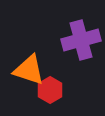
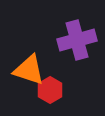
purple cross: moved 4 px left
